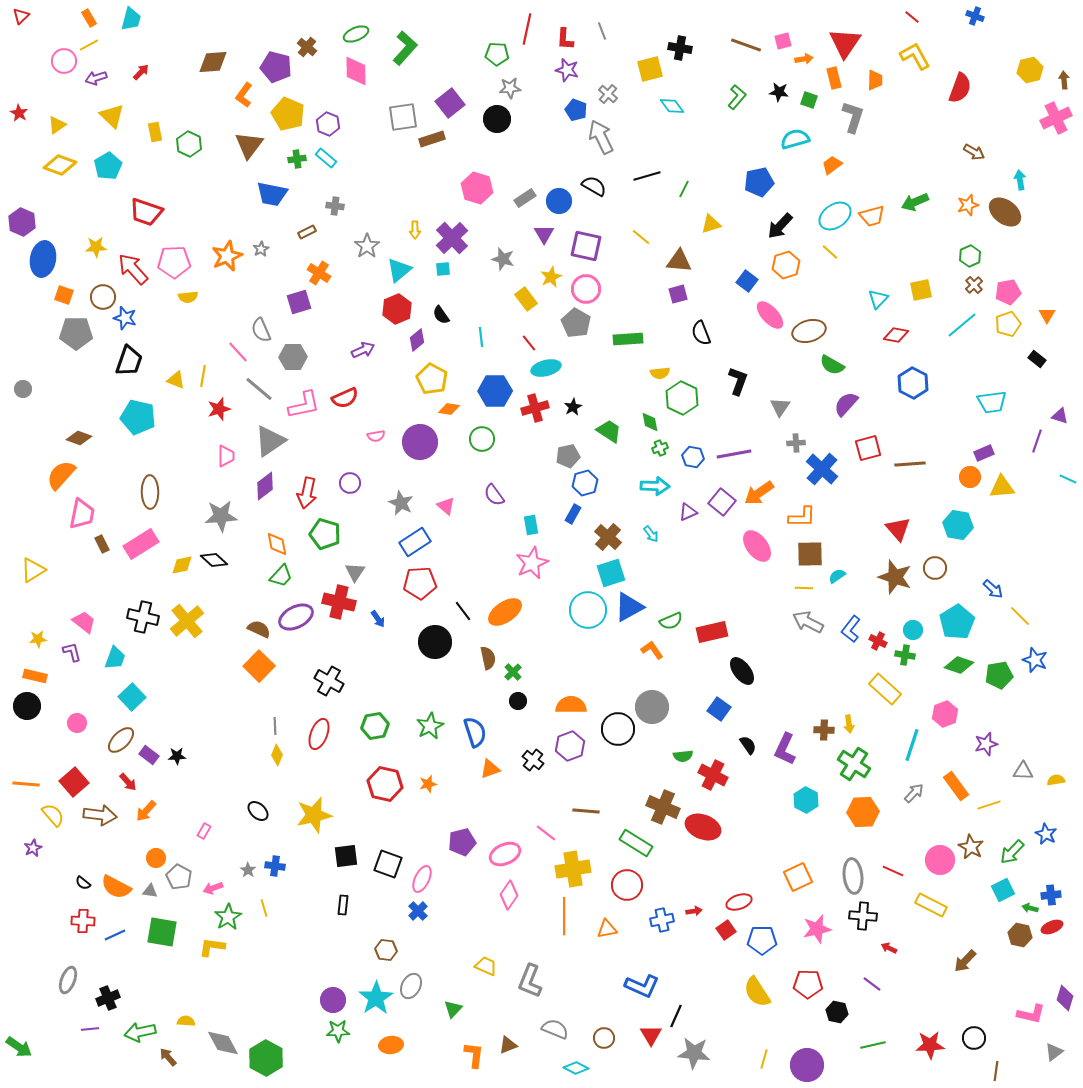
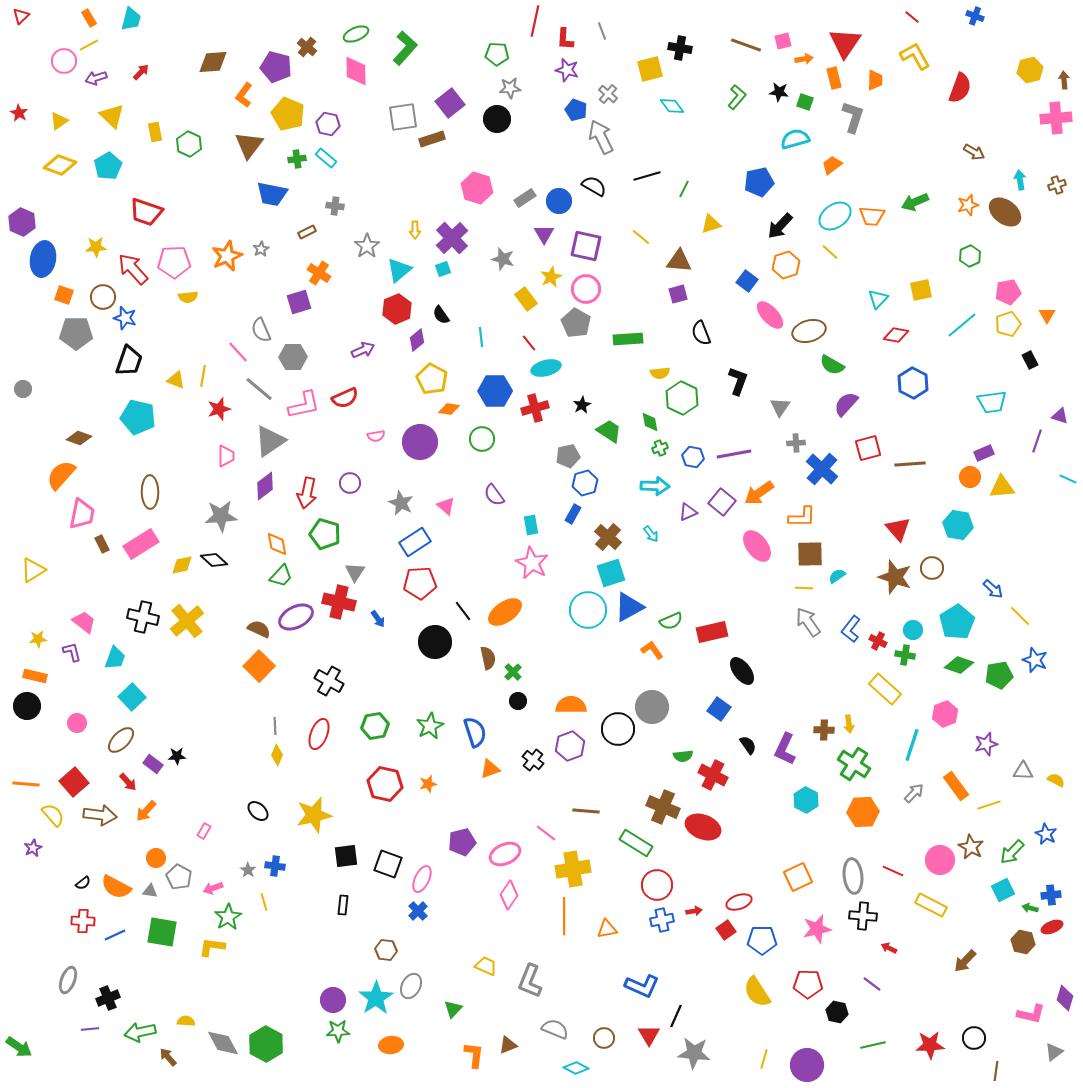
red line at (527, 29): moved 8 px right, 8 px up
green square at (809, 100): moved 4 px left, 2 px down
pink cross at (1056, 118): rotated 20 degrees clockwise
purple hexagon at (328, 124): rotated 10 degrees counterclockwise
yellow triangle at (57, 125): moved 2 px right, 4 px up
orange trapezoid at (872, 216): rotated 20 degrees clockwise
cyan square at (443, 269): rotated 14 degrees counterclockwise
brown cross at (974, 285): moved 83 px right, 100 px up; rotated 24 degrees clockwise
black rectangle at (1037, 359): moved 7 px left, 1 px down; rotated 24 degrees clockwise
black star at (573, 407): moved 9 px right, 2 px up
pink star at (532, 563): rotated 20 degrees counterclockwise
brown circle at (935, 568): moved 3 px left
gray arrow at (808, 622): rotated 28 degrees clockwise
purple rectangle at (149, 755): moved 4 px right, 9 px down
yellow semicircle at (1056, 780): rotated 36 degrees clockwise
black semicircle at (83, 883): rotated 77 degrees counterclockwise
red circle at (627, 885): moved 30 px right
yellow line at (264, 908): moved 6 px up
brown hexagon at (1020, 935): moved 3 px right, 7 px down
red triangle at (651, 1035): moved 2 px left
green hexagon at (266, 1058): moved 14 px up
